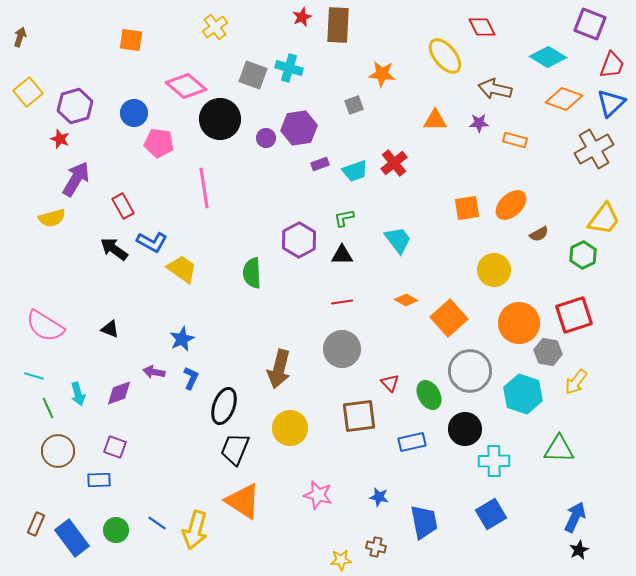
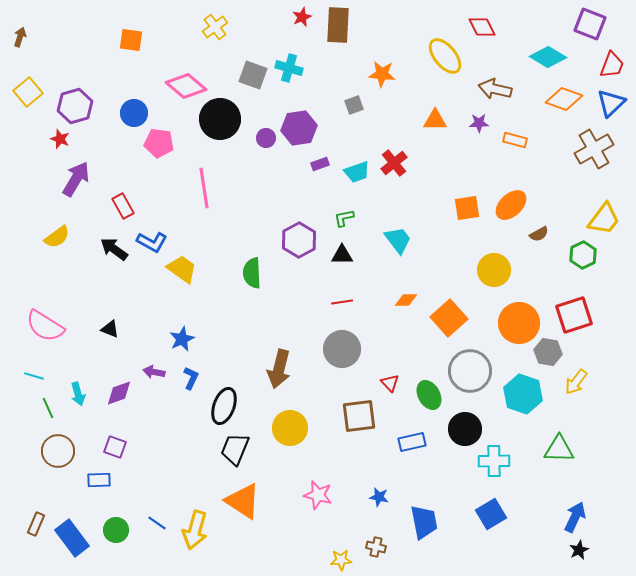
cyan trapezoid at (355, 171): moved 2 px right, 1 px down
yellow semicircle at (52, 218): moved 5 px right, 19 px down; rotated 20 degrees counterclockwise
orange diamond at (406, 300): rotated 30 degrees counterclockwise
